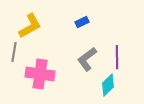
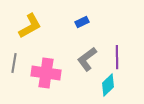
gray line: moved 11 px down
pink cross: moved 6 px right, 1 px up
